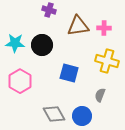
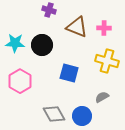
brown triangle: moved 1 px left, 1 px down; rotated 30 degrees clockwise
gray semicircle: moved 2 px right, 2 px down; rotated 40 degrees clockwise
